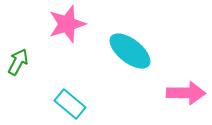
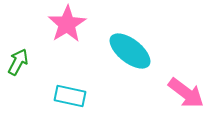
pink star: rotated 15 degrees counterclockwise
pink arrow: rotated 36 degrees clockwise
cyan rectangle: moved 8 px up; rotated 28 degrees counterclockwise
